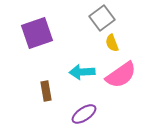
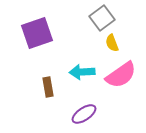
brown rectangle: moved 2 px right, 4 px up
